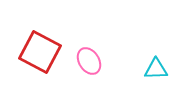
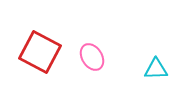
pink ellipse: moved 3 px right, 4 px up
